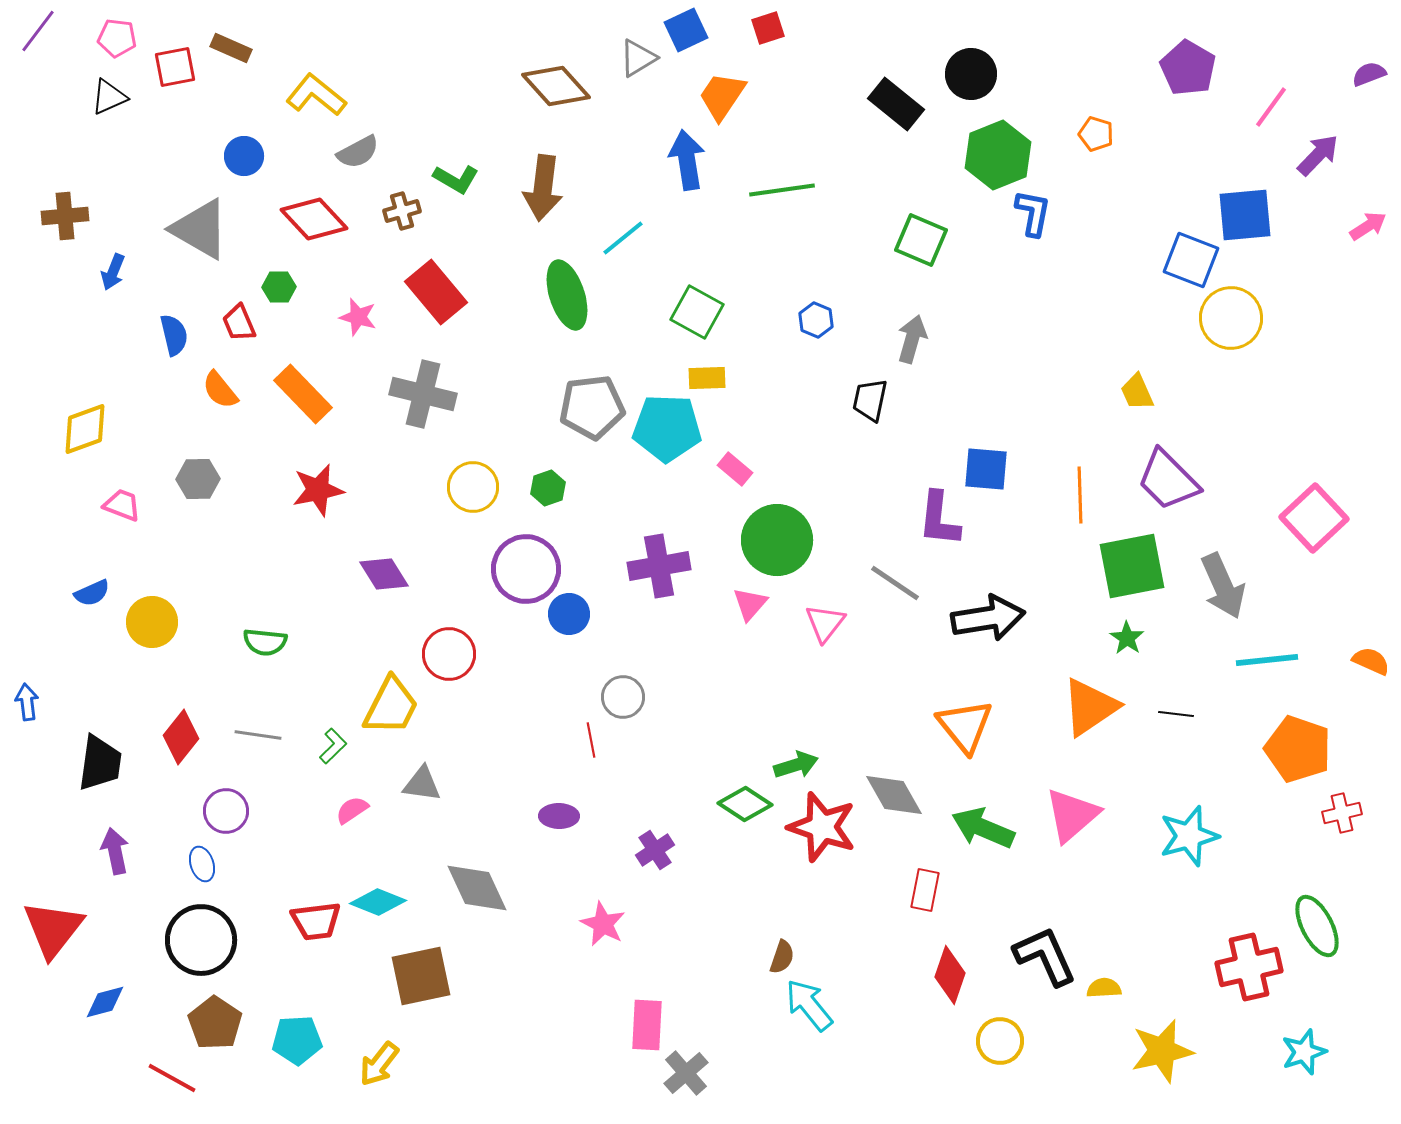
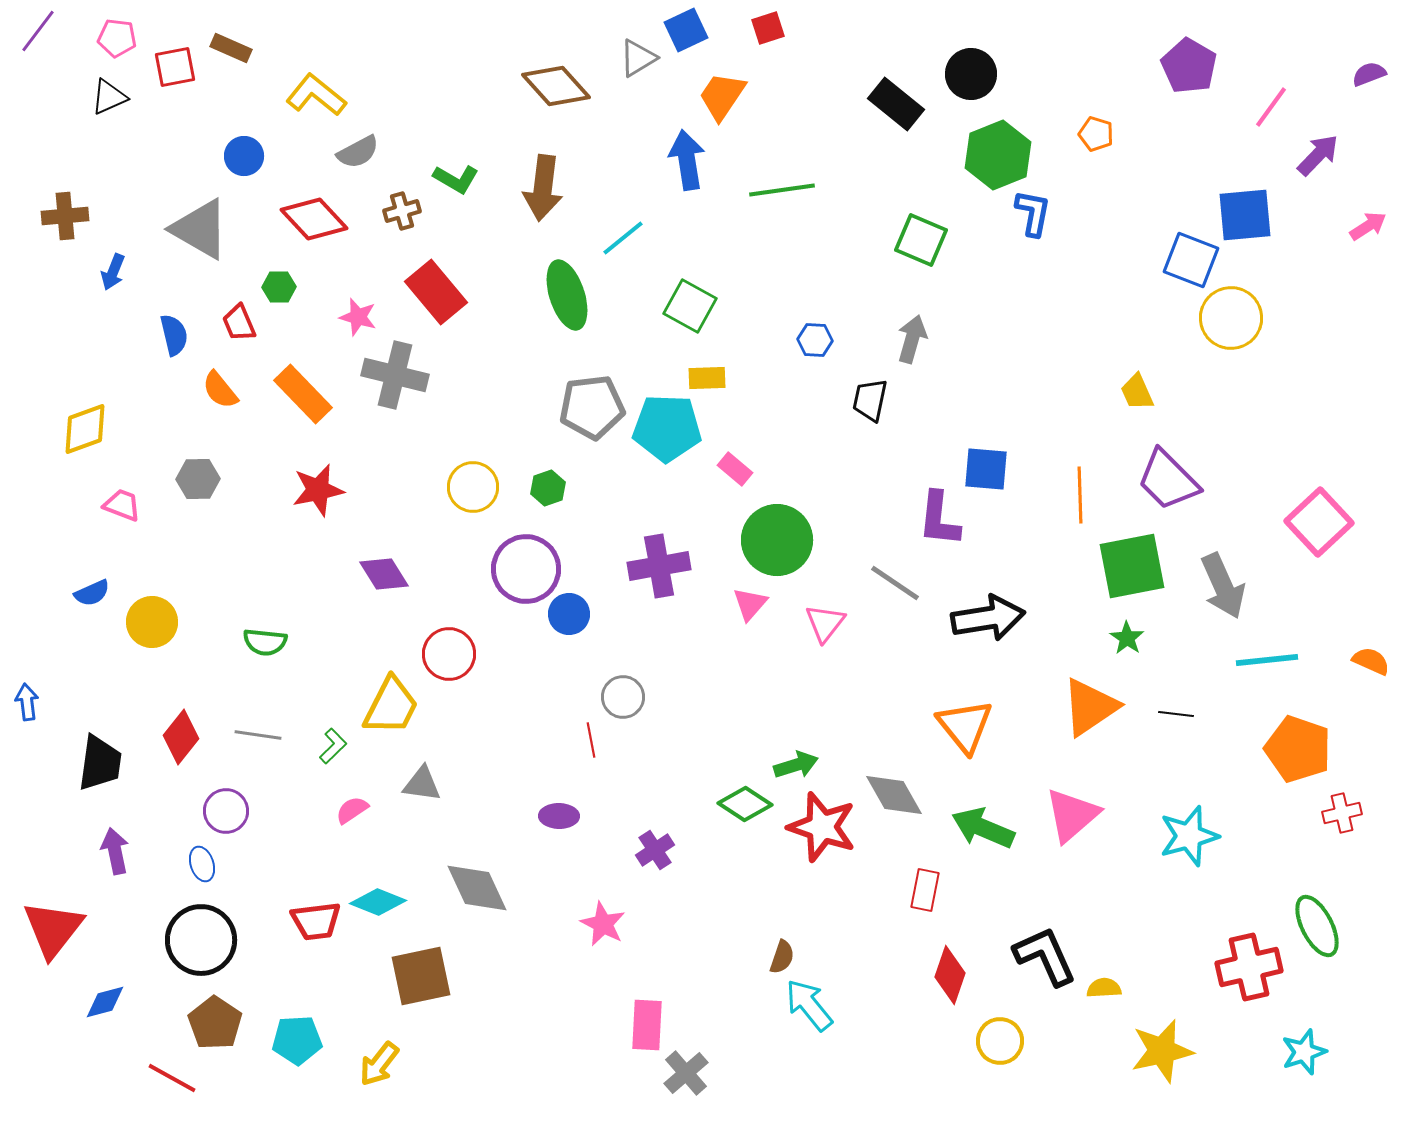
purple pentagon at (1188, 68): moved 1 px right, 2 px up
green square at (697, 312): moved 7 px left, 6 px up
blue hexagon at (816, 320): moved 1 px left, 20 px down; rotated 20 degrees counterclockwise
gray cross at (423, 394): moved 28 px left, 19 px up
pink square at (1314, 518): moved 5 px right, 4 px down
